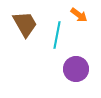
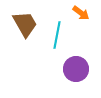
orange arrow: moved 2 px right, 2 px up
